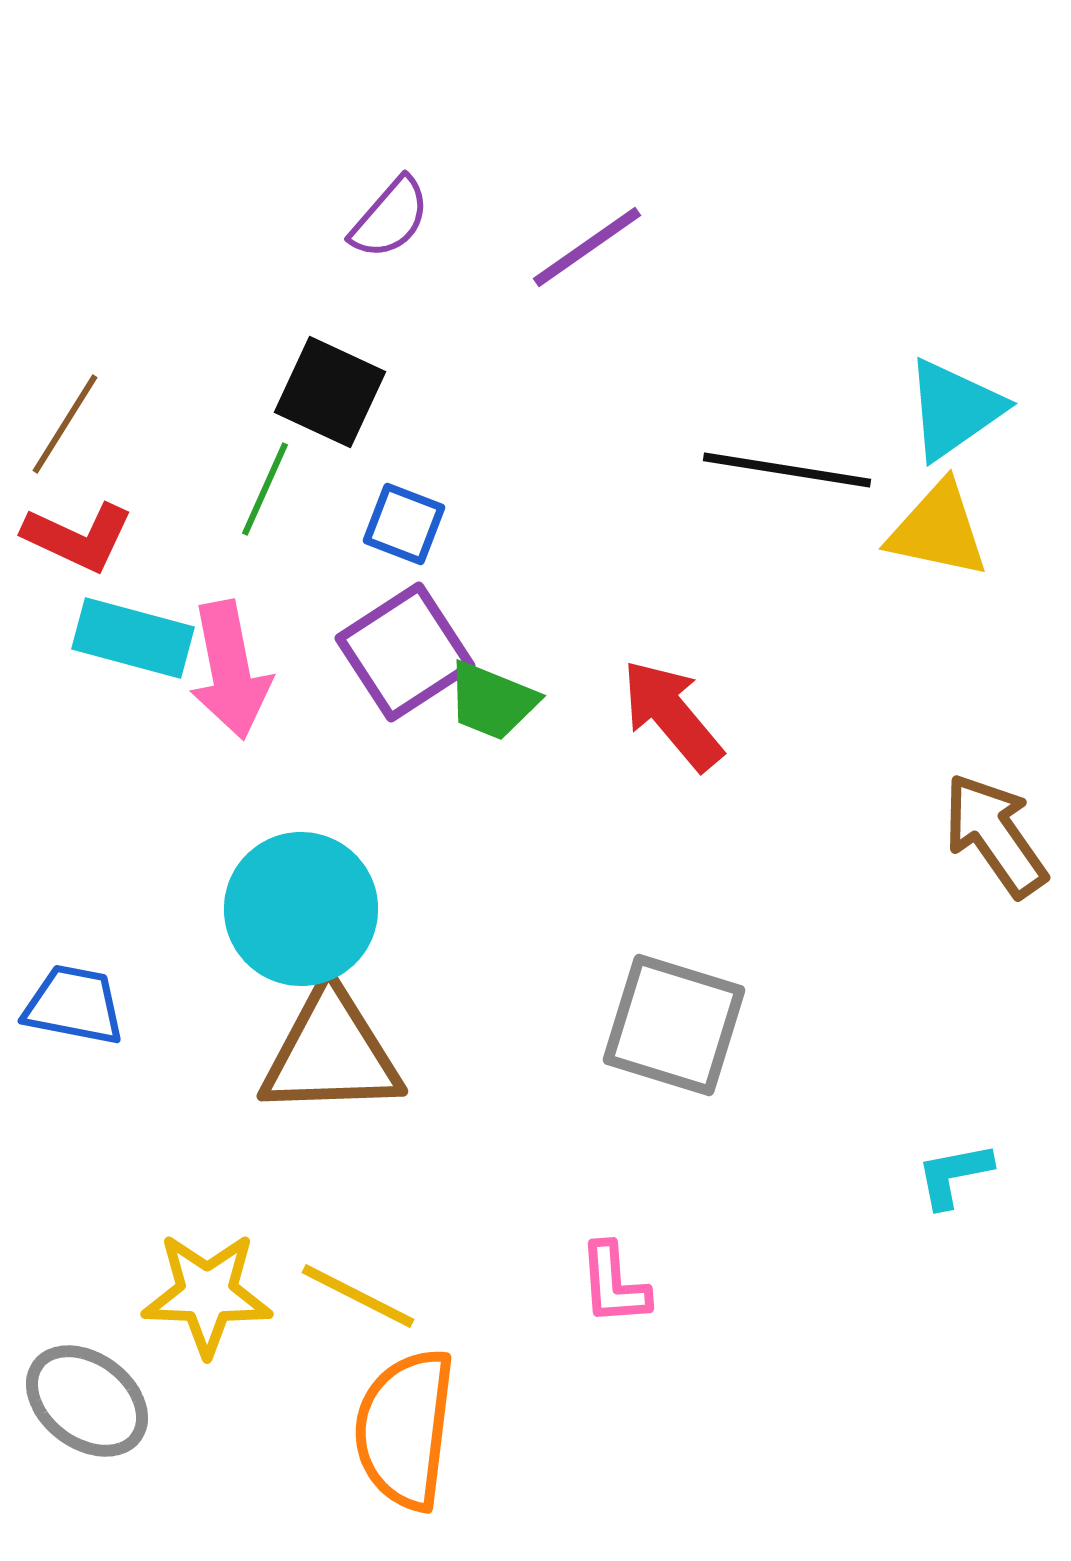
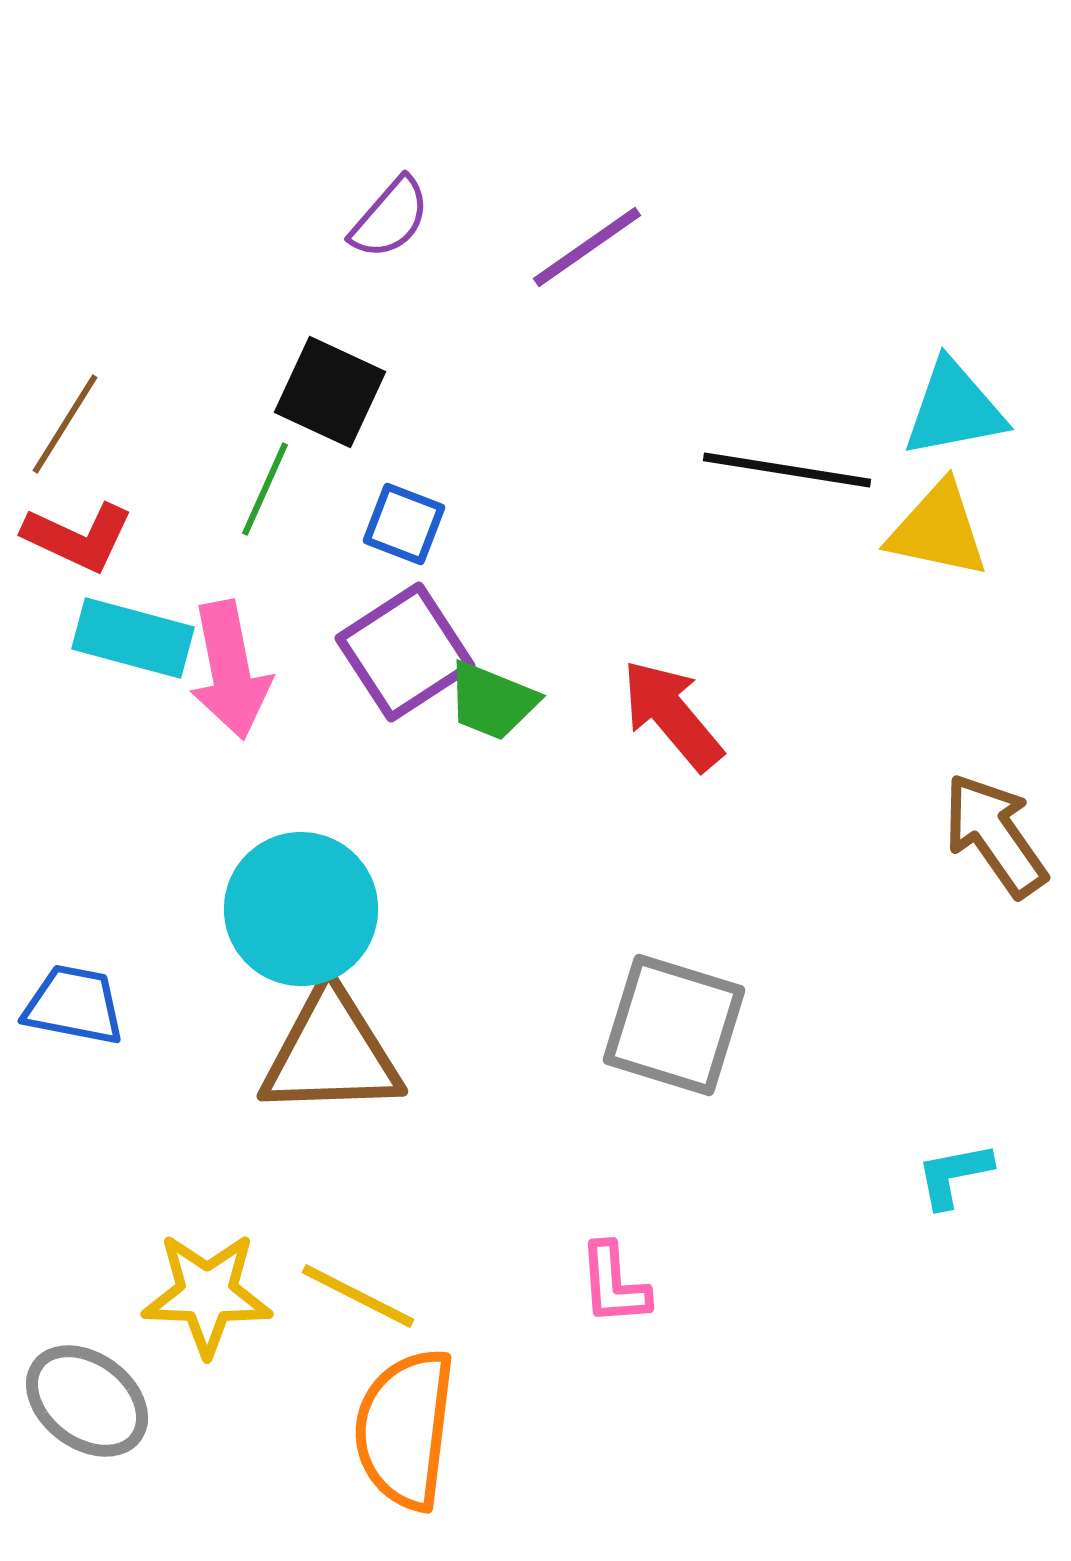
cyan triangle: rotated 24 degrees clockwise
